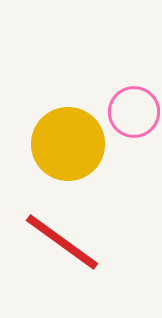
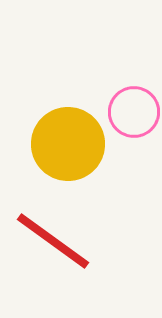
red line: moved 9 px left, 1 px up
